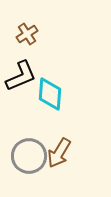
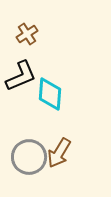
gray circle: moved 1 px down
